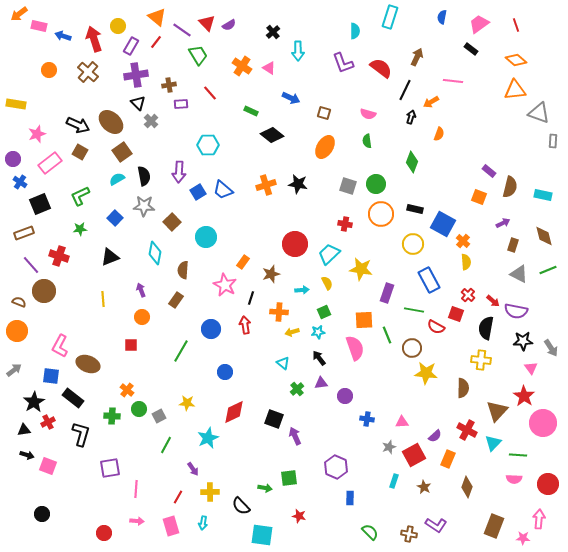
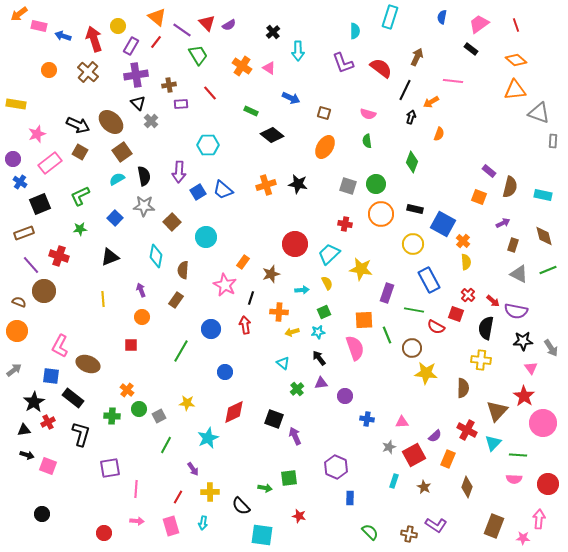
cyan diamond at (155, 253): moved 1 px right, 3 px down
